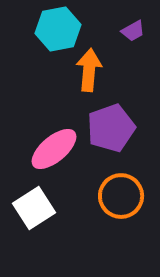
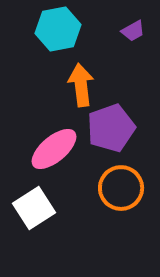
orange arrow: moved 8 px left, 15 px down; rotated 12 degrees counterclockwise
orange circle: moved 8 px up
